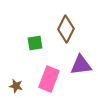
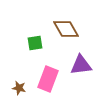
brown diamond: rotated 56 degrees counterclockwise
pink rectangle: moved 1 px left
brown star: moved 3 px right, 2 px down
